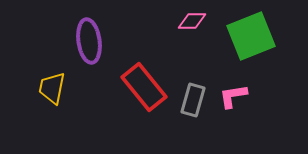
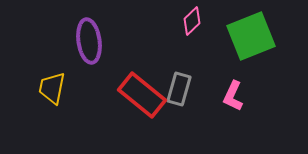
pink diamond: rotated 44 degrees counterclockwise
red rectangle: moved 2 px left, 8 px down; rotated 12 degrees counterclockwise
pink L-shape: rotated 56 degrees counterclockwise
gray rectangle: moved 14 px left, 11 px up
